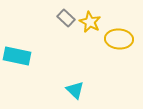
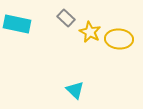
yellow star: moved 10 px down
cyan rectangle: moved 32 px up
